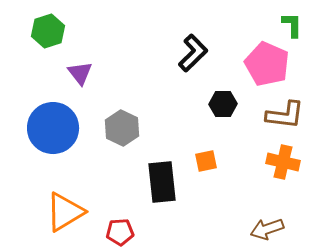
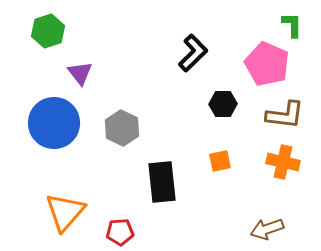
blue circle: moved 1 px right, 5 px up
orange square: moved 14 px right
orange triangle: rotated 18 degrees counterclockwise
